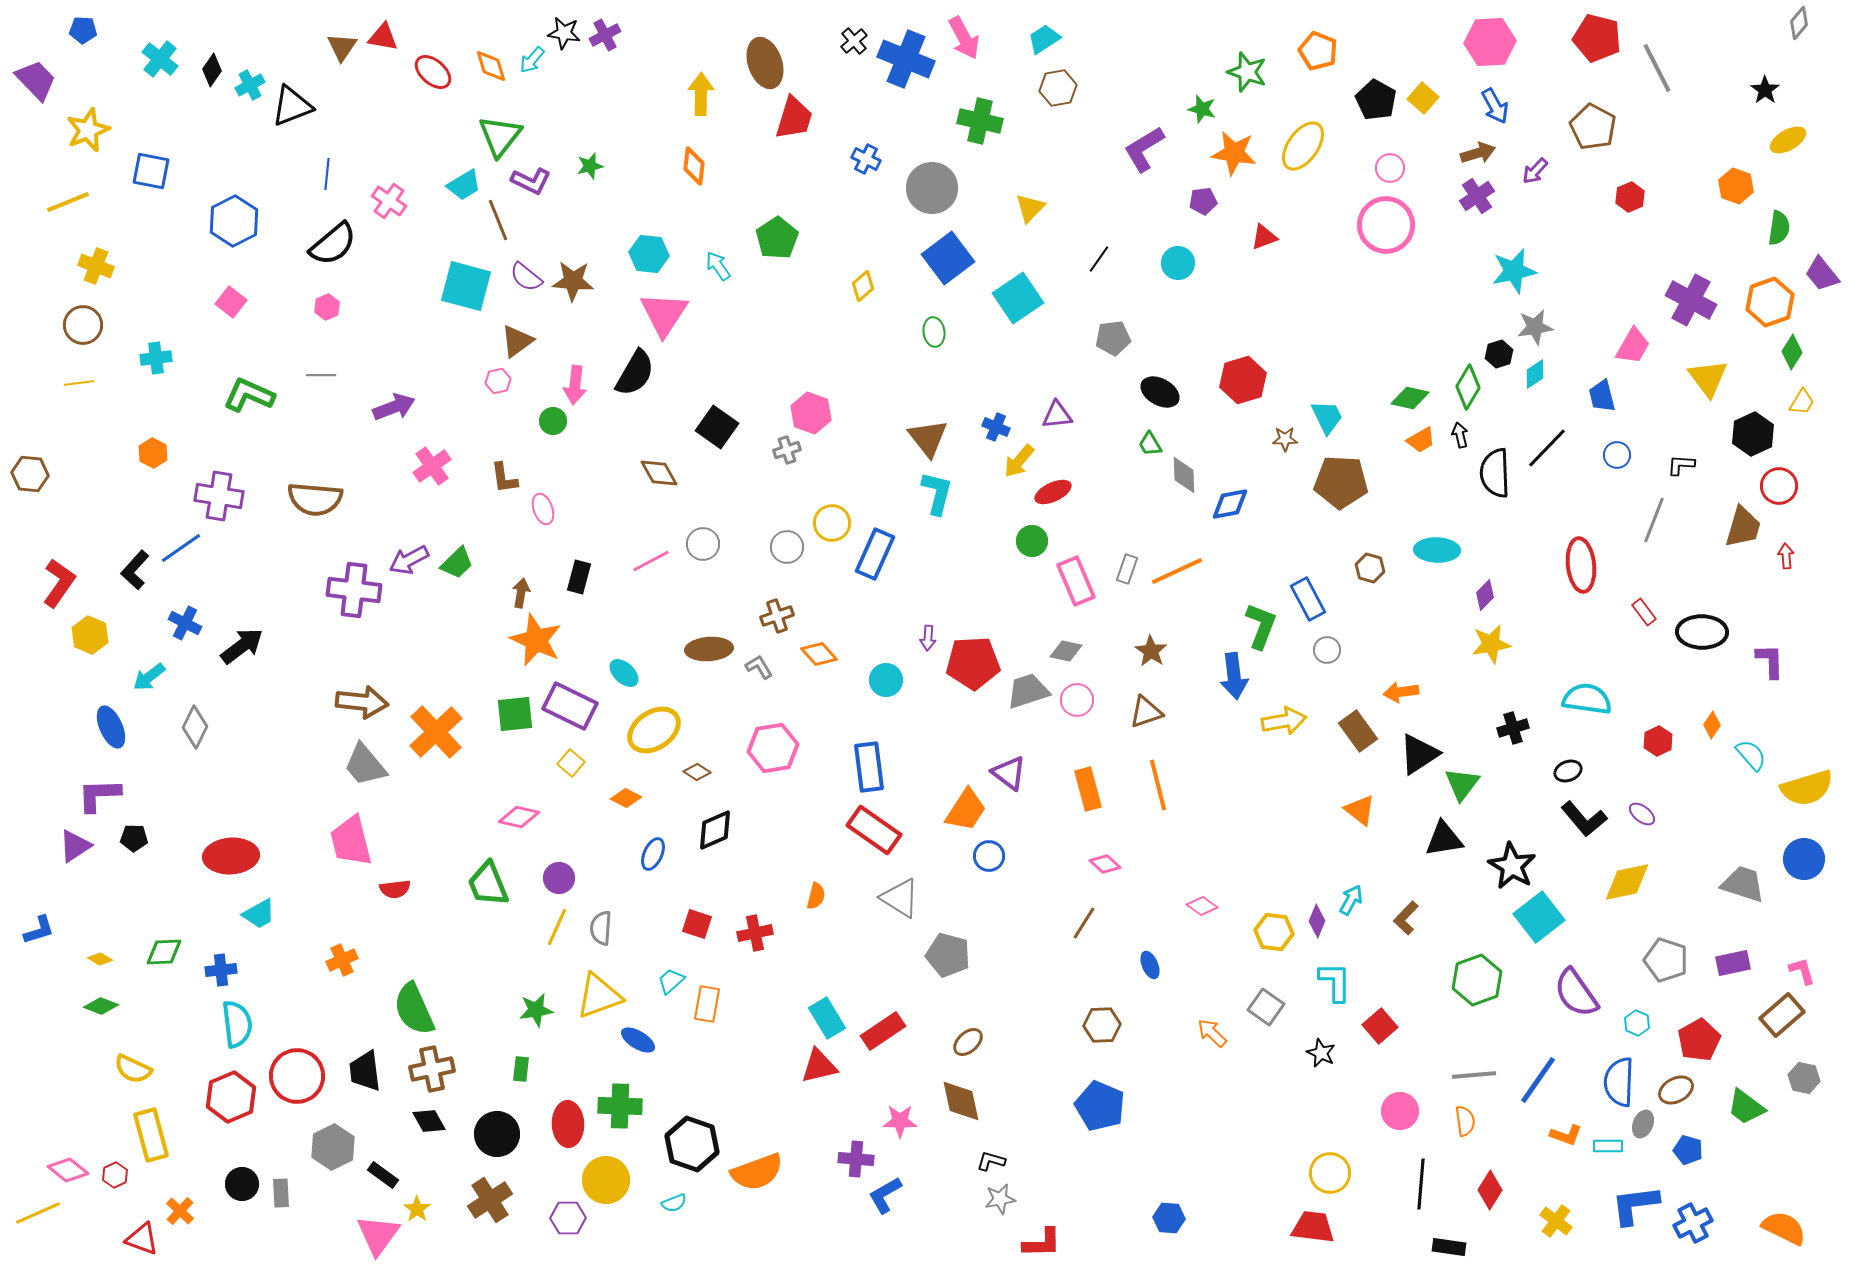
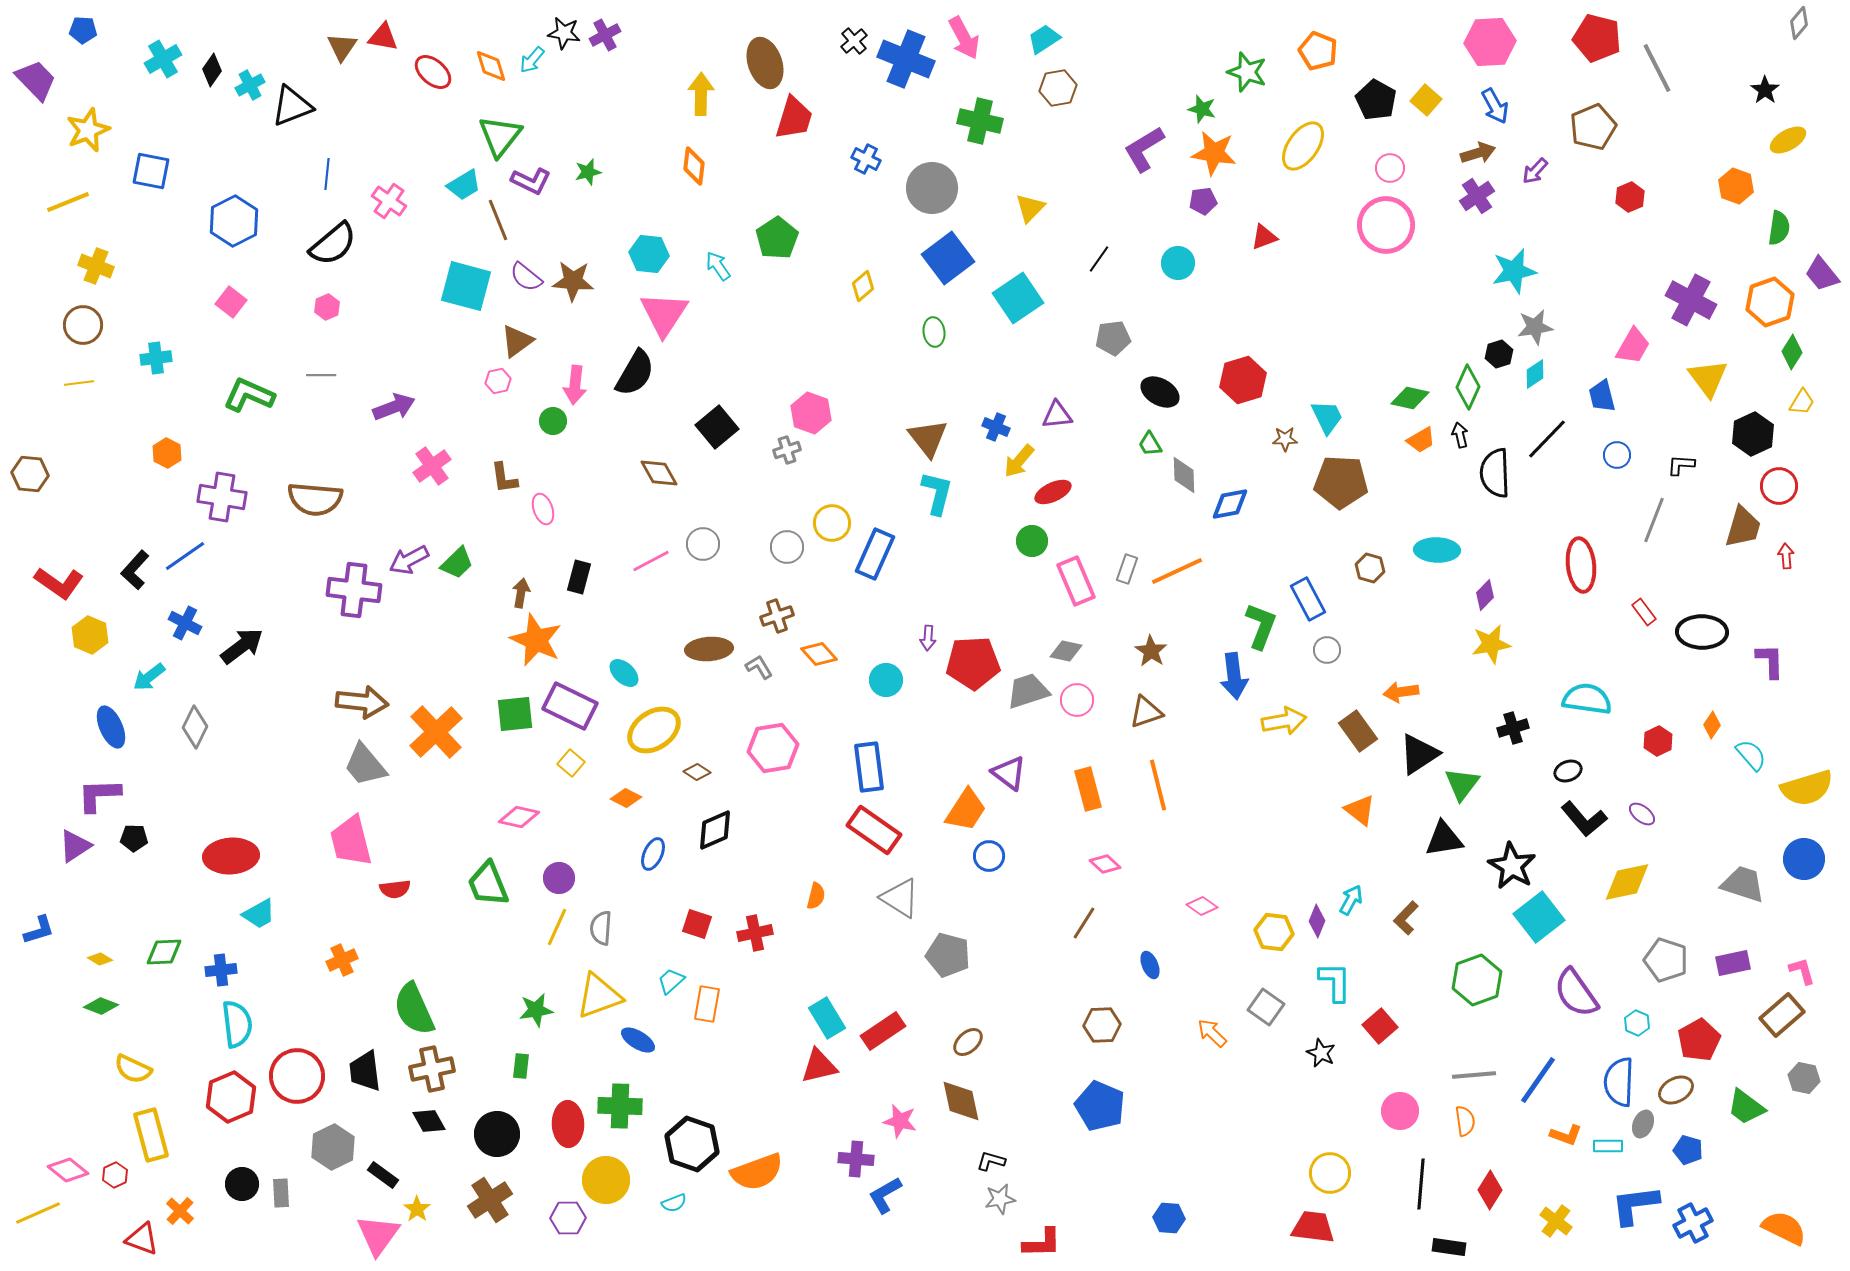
cyan cross at (160, 59): moved 3 px right; rotated 21 degrees clockwise
yellow square at (1423, 98): moved 3 px right, 2 px down
brown pentagon at (1593, 127): rotated 21 degrees clockwise
orange star at (1234, 153): moved 20 px left
green star at (590, 166): moved 2 px left, 6 px down
green diamond at (1468, 387): rotated 6 degrees counterclockwise
black square at (717, 427): rotated 15 degrees clockwise
black line at (1547, 448): moved 9 px up
orange hexagon at (153, 453): moved 14 px right
purple cross at (219, 496): moved 3 px right, 1 px down
blue line at (181, 548): moved 4 px right, 8 px down
red L-shape at (59, 583): rotated 90 degrees clockwise
green rectangle at (521, 1069): moved 3 px up
pink star at (900, 1121): rotated 12 degrees clockwise
